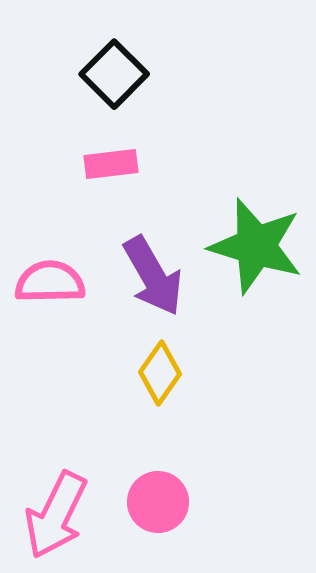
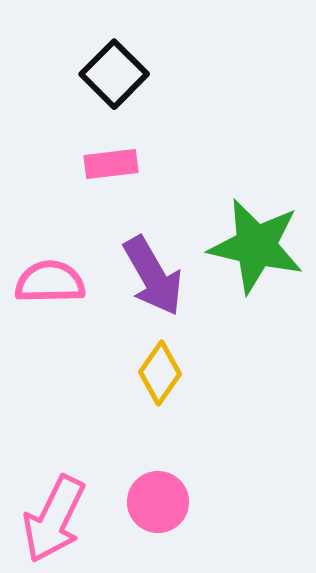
green star: rotated 4 degrees counterclockwise
pink arrow: moved 2 px left, 4 px down
